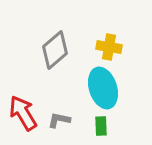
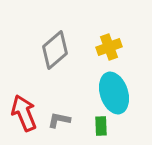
yellow cross: rotated 30 degrees counterclockwise
cyan ellipse: moved 11 px right, 5 px down
red arrow: moved 1 px right; rotated 9 degrees clockwise
